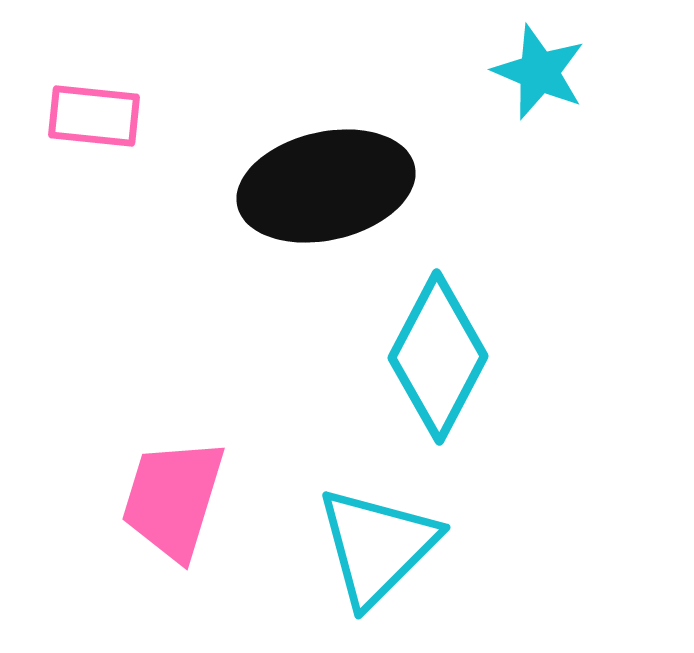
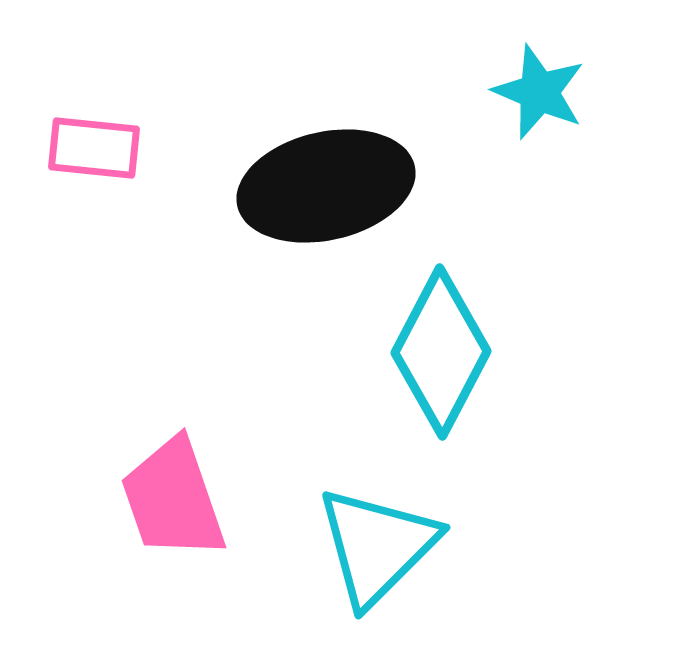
cyan star: moved 20 px down
pink rectangle: moved 32 px down
cyan diamond: moved 3 px right, 5 px up
pink trapezoid: rotated 36 degrees counterclockwise
